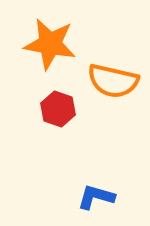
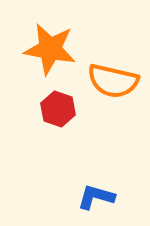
orange star: moved 5 px down
